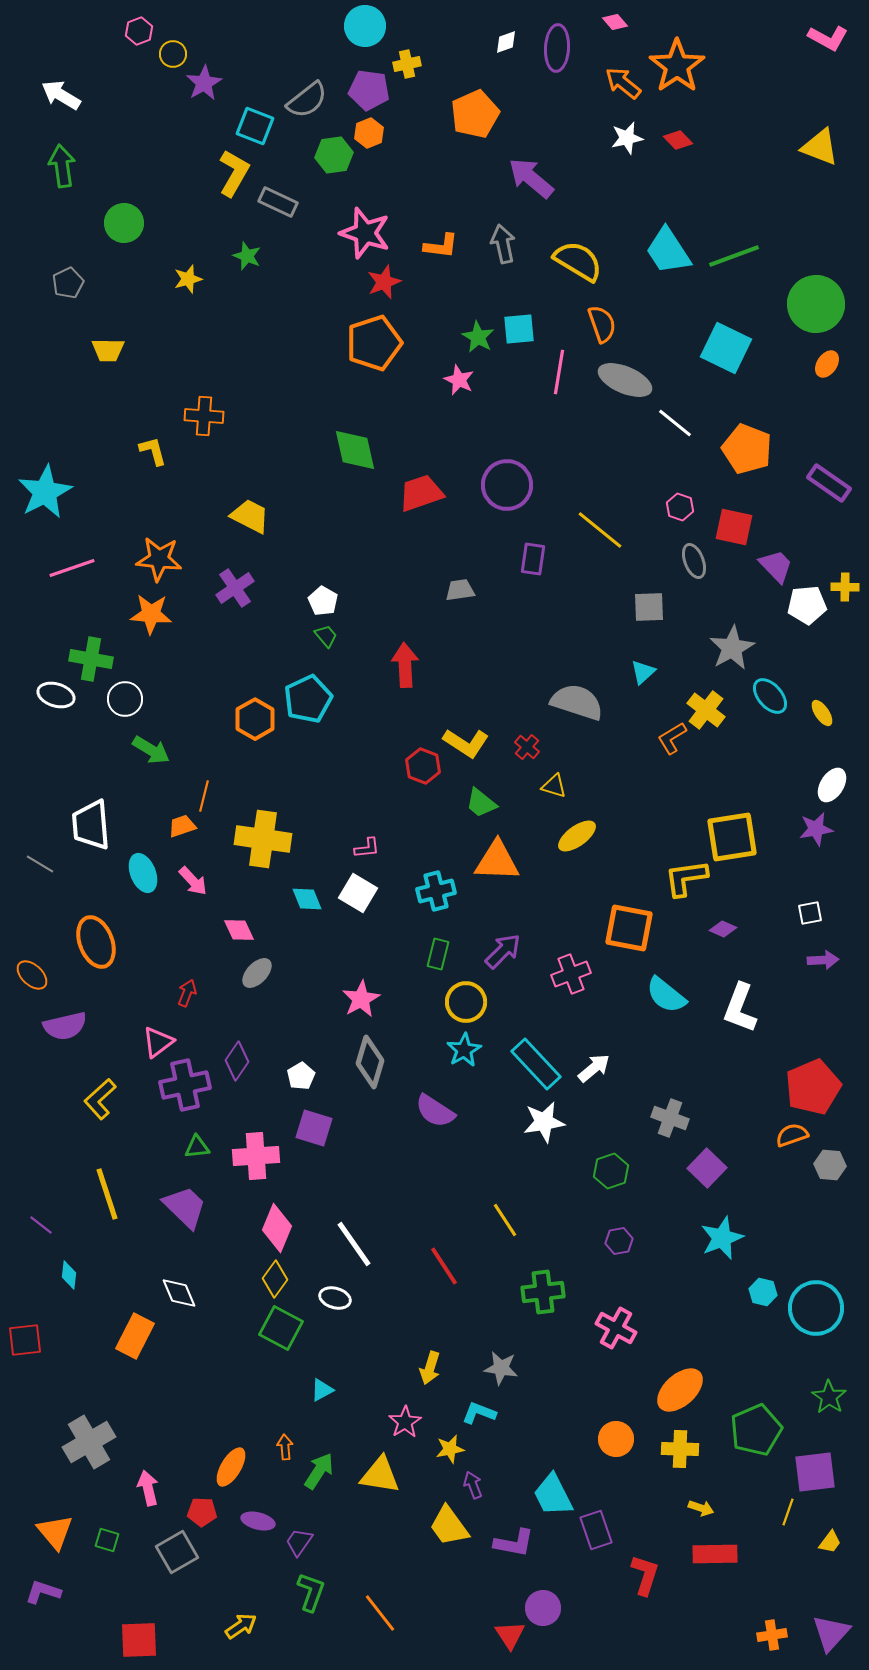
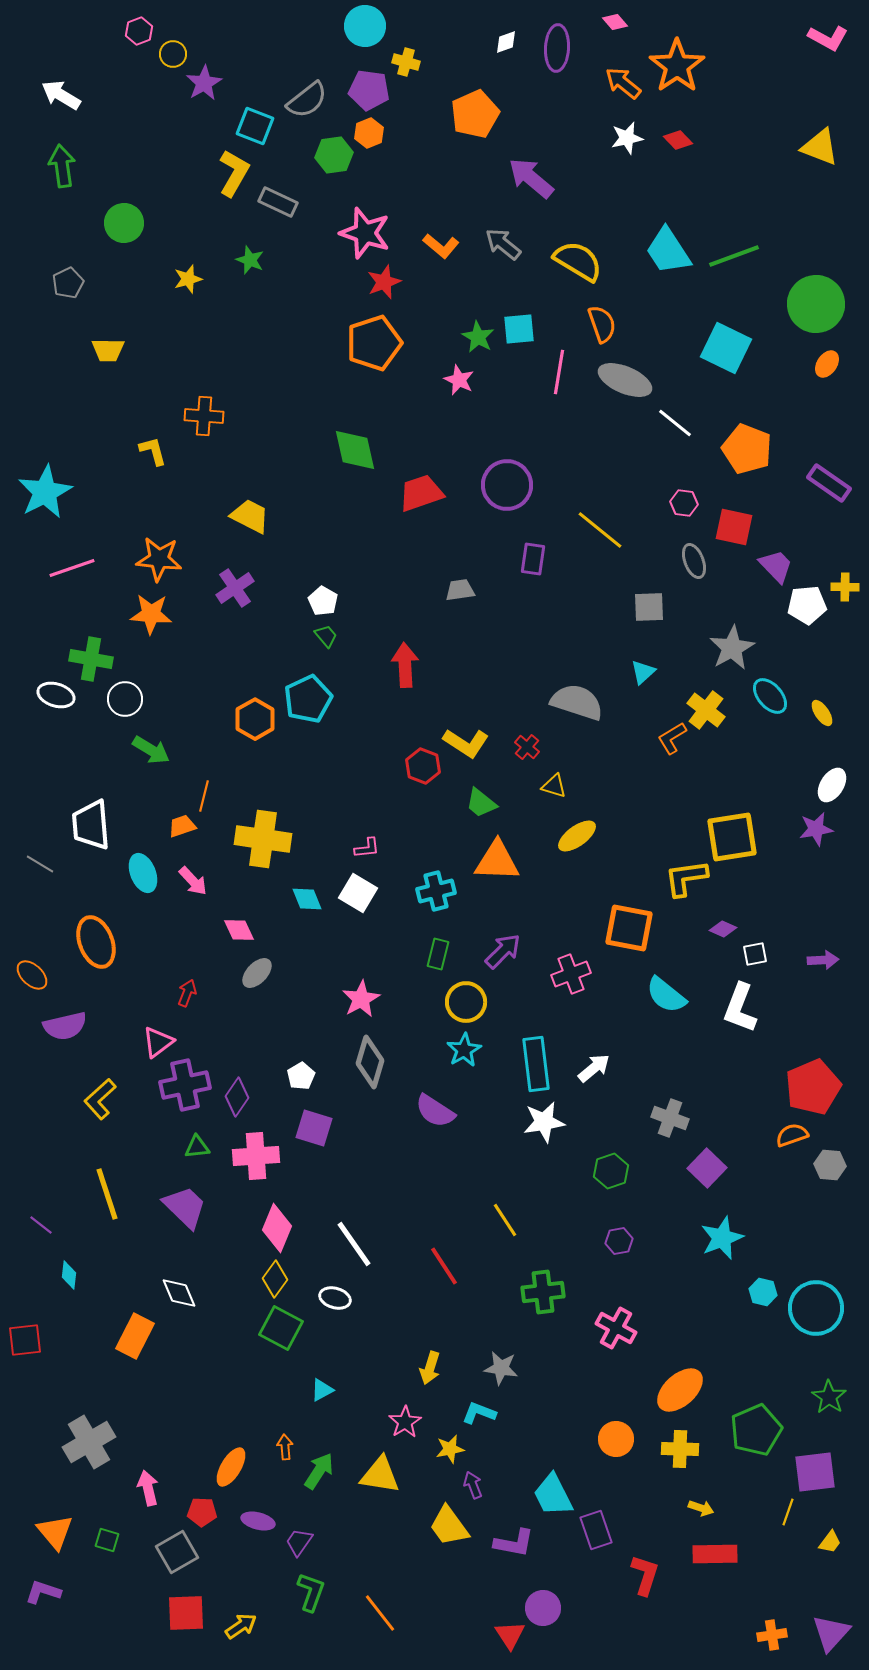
yellow cross at (407, 64): moved 1 px left, 2 px up; rotated 28 degrees clockwise
gray arrow at (503, 244): rotated 39 degrees counterclockwise
orange L-shape at (441, 246): rotated 33 degrees clockwise
green star at (247, 256): moved 3 px right, 4 px down
pink hexagon at (680, 507): moved 4 px right, 4 px up; rotated 12 degrees counterclockwise
white square at (810, 913): moved 55 px left, 41 px down
purple diamond at (237, 1061): moved 36 px down
cyan rectangle at (536, 1064): rotated 36 degrees clockwise
red square at (139, 1640): moved 47 px right, 27 px up
